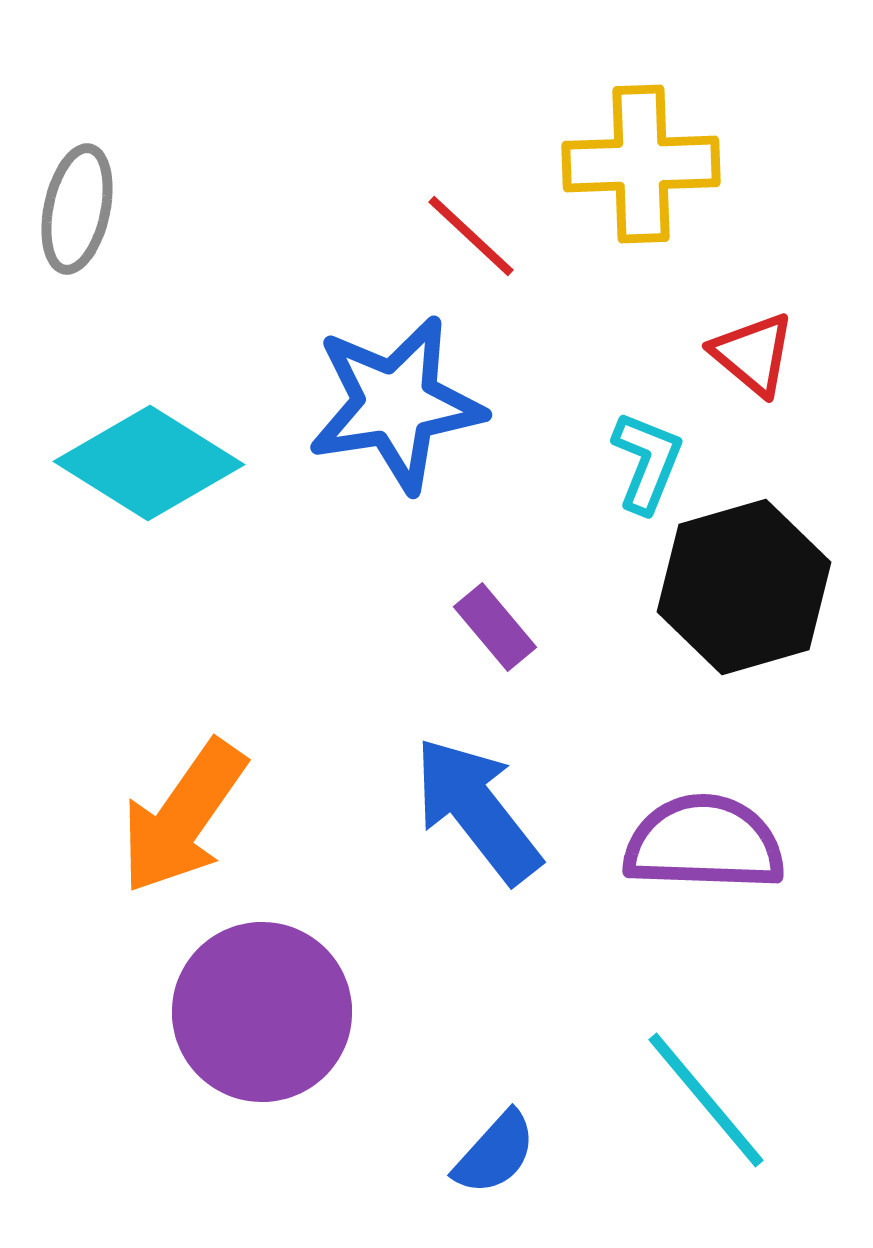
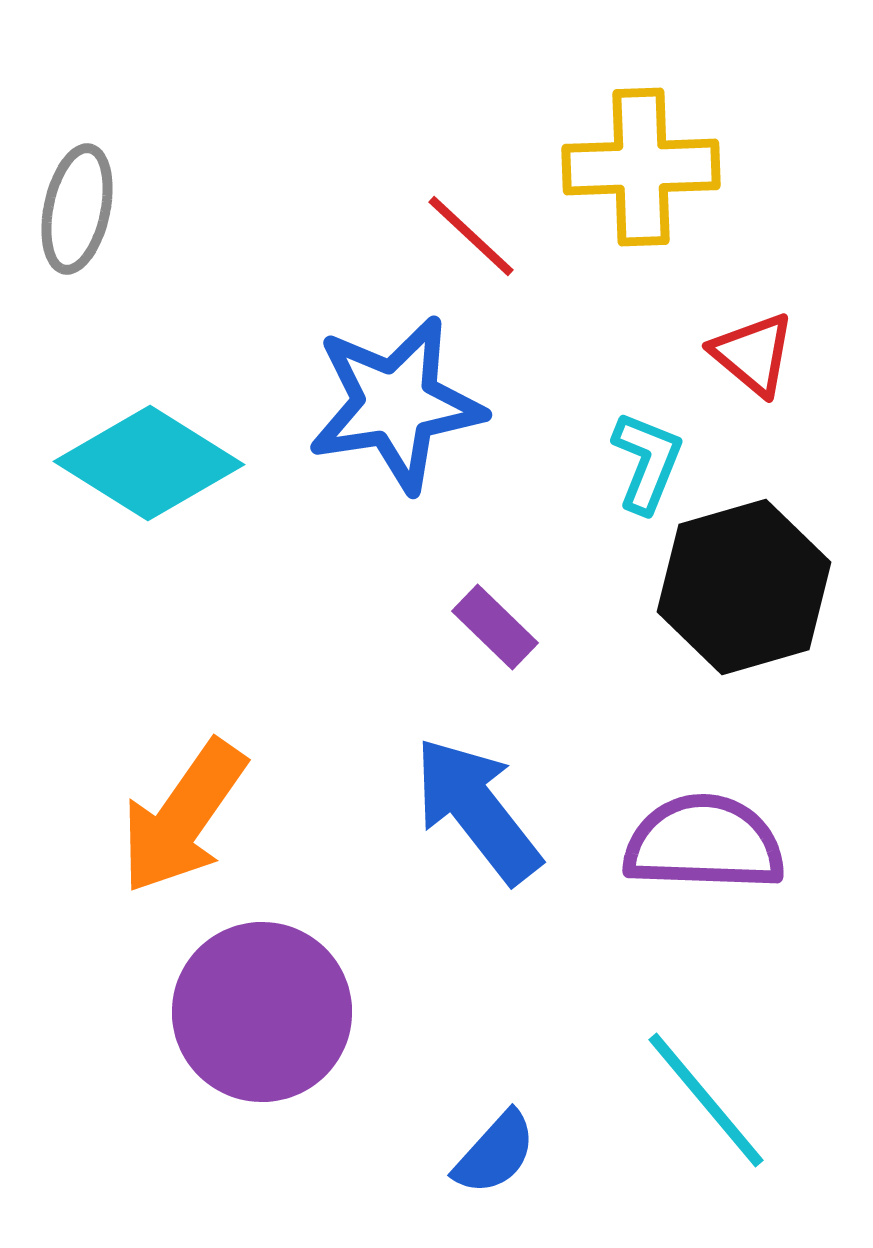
yellow cross: moved 3 px down
purple rectangle: rotated 6 degrees counterclockwise
